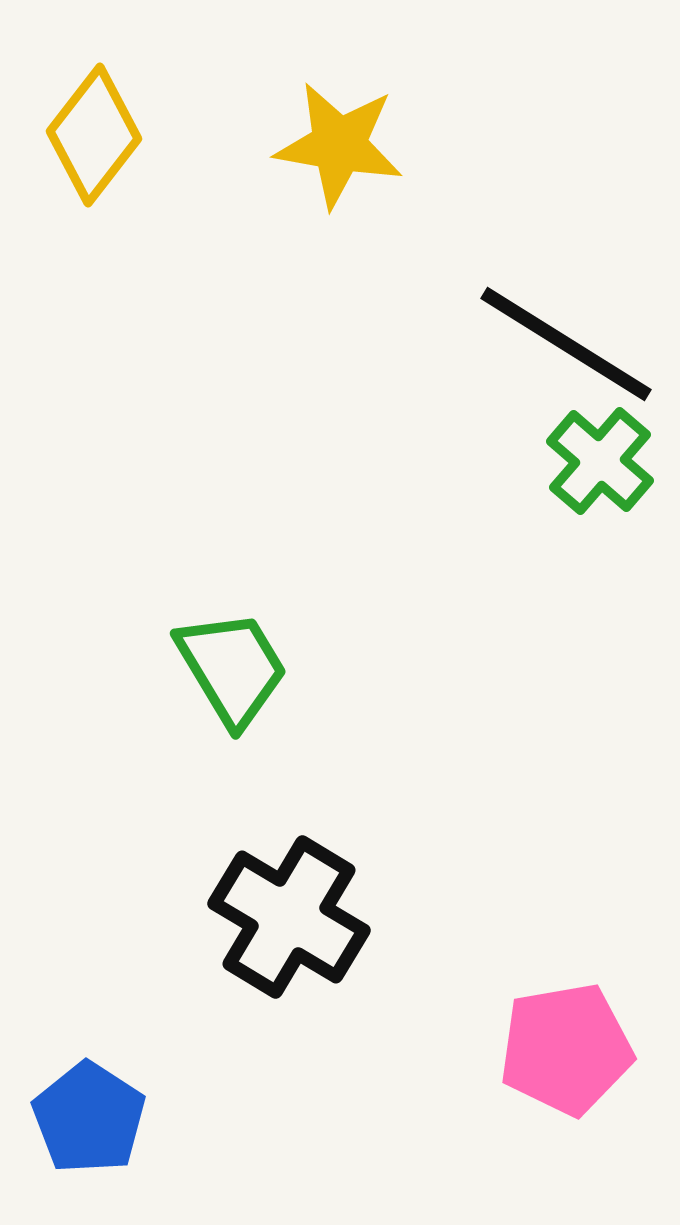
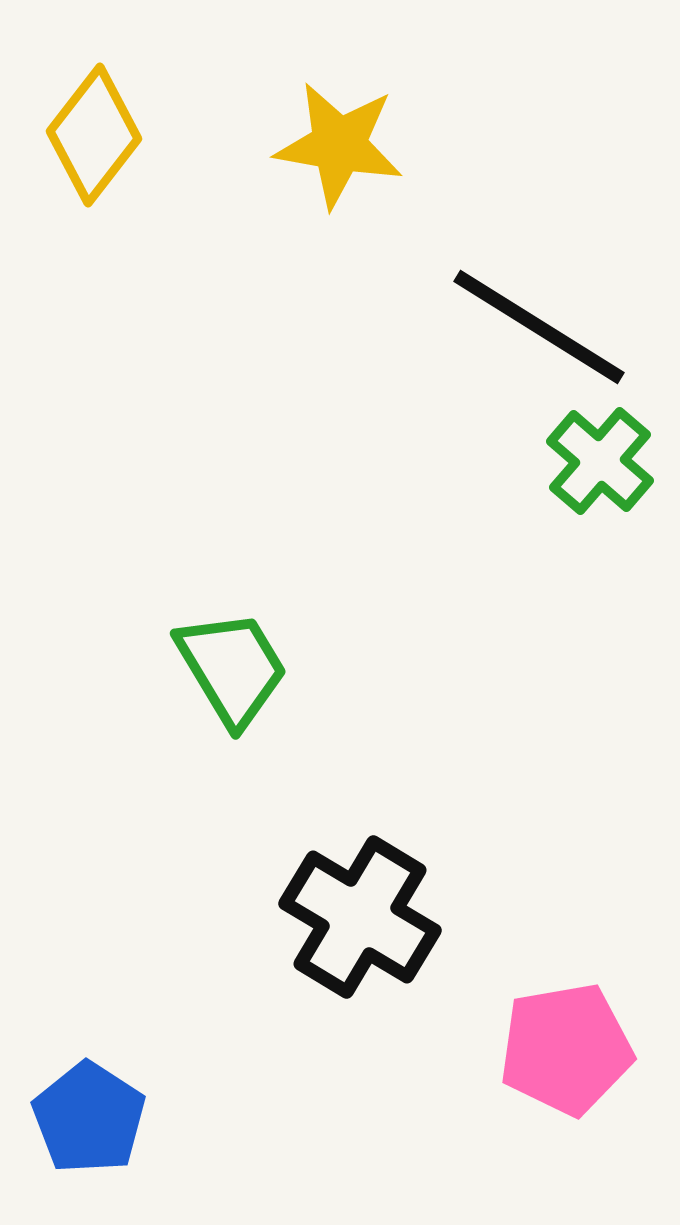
black line: moved 27 px left, 17 px up
black cross: moved 71 px right
